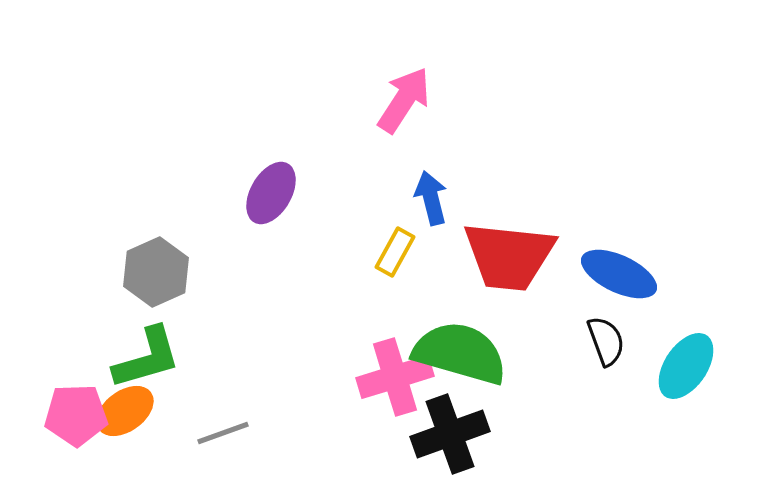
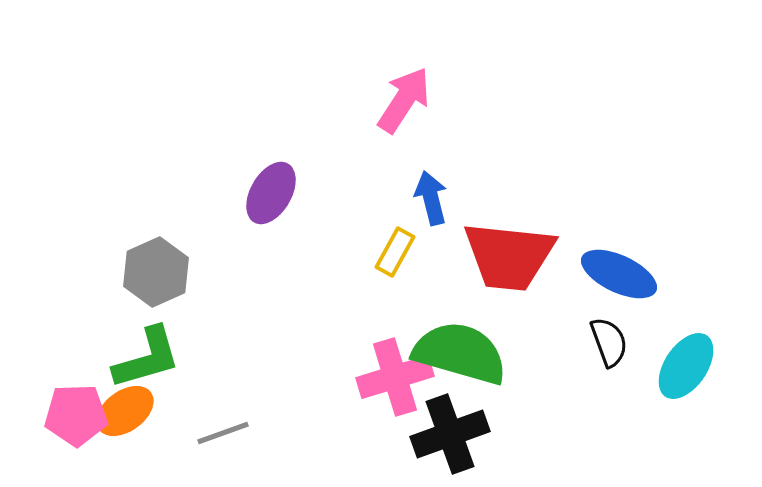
black semicircle: moved 3 px right, 1 px down
